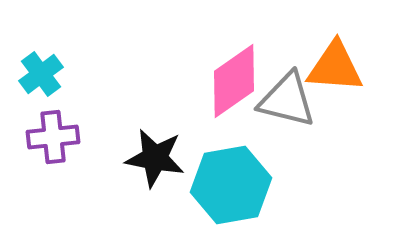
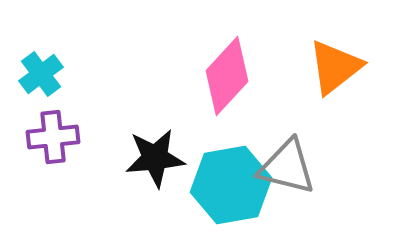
orange triangle: rotated 42 degrees counterclockwise
pink diamond: moved 7 px left, 5 px up; rotated 12 degrees counterclockwise
gray triangle: moved 67 px down
black star: rotated 16 degrees counterclockwise
